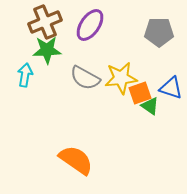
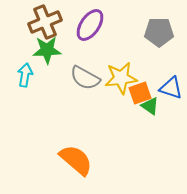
orange semicircle: rotated 6 degrees clockwise
